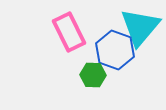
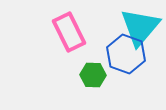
blue hexagon: moved 11 px right, 4 px down
